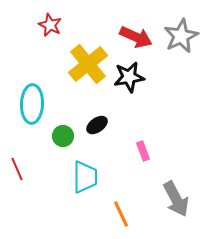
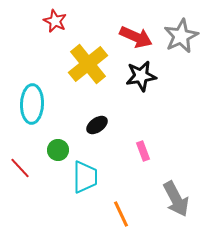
red star: moved 5 px right, 4 px up
black star: moved 12 px right, 1 px up
green circle: moved 5 px left, 14 px down
red line: moved 3 px right, 1 px up; rotated 20 degrees counterclockwise
